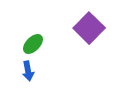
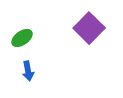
green ellipse: moved 11 px left, 6 px up; rotated 10 degrees clockwise
